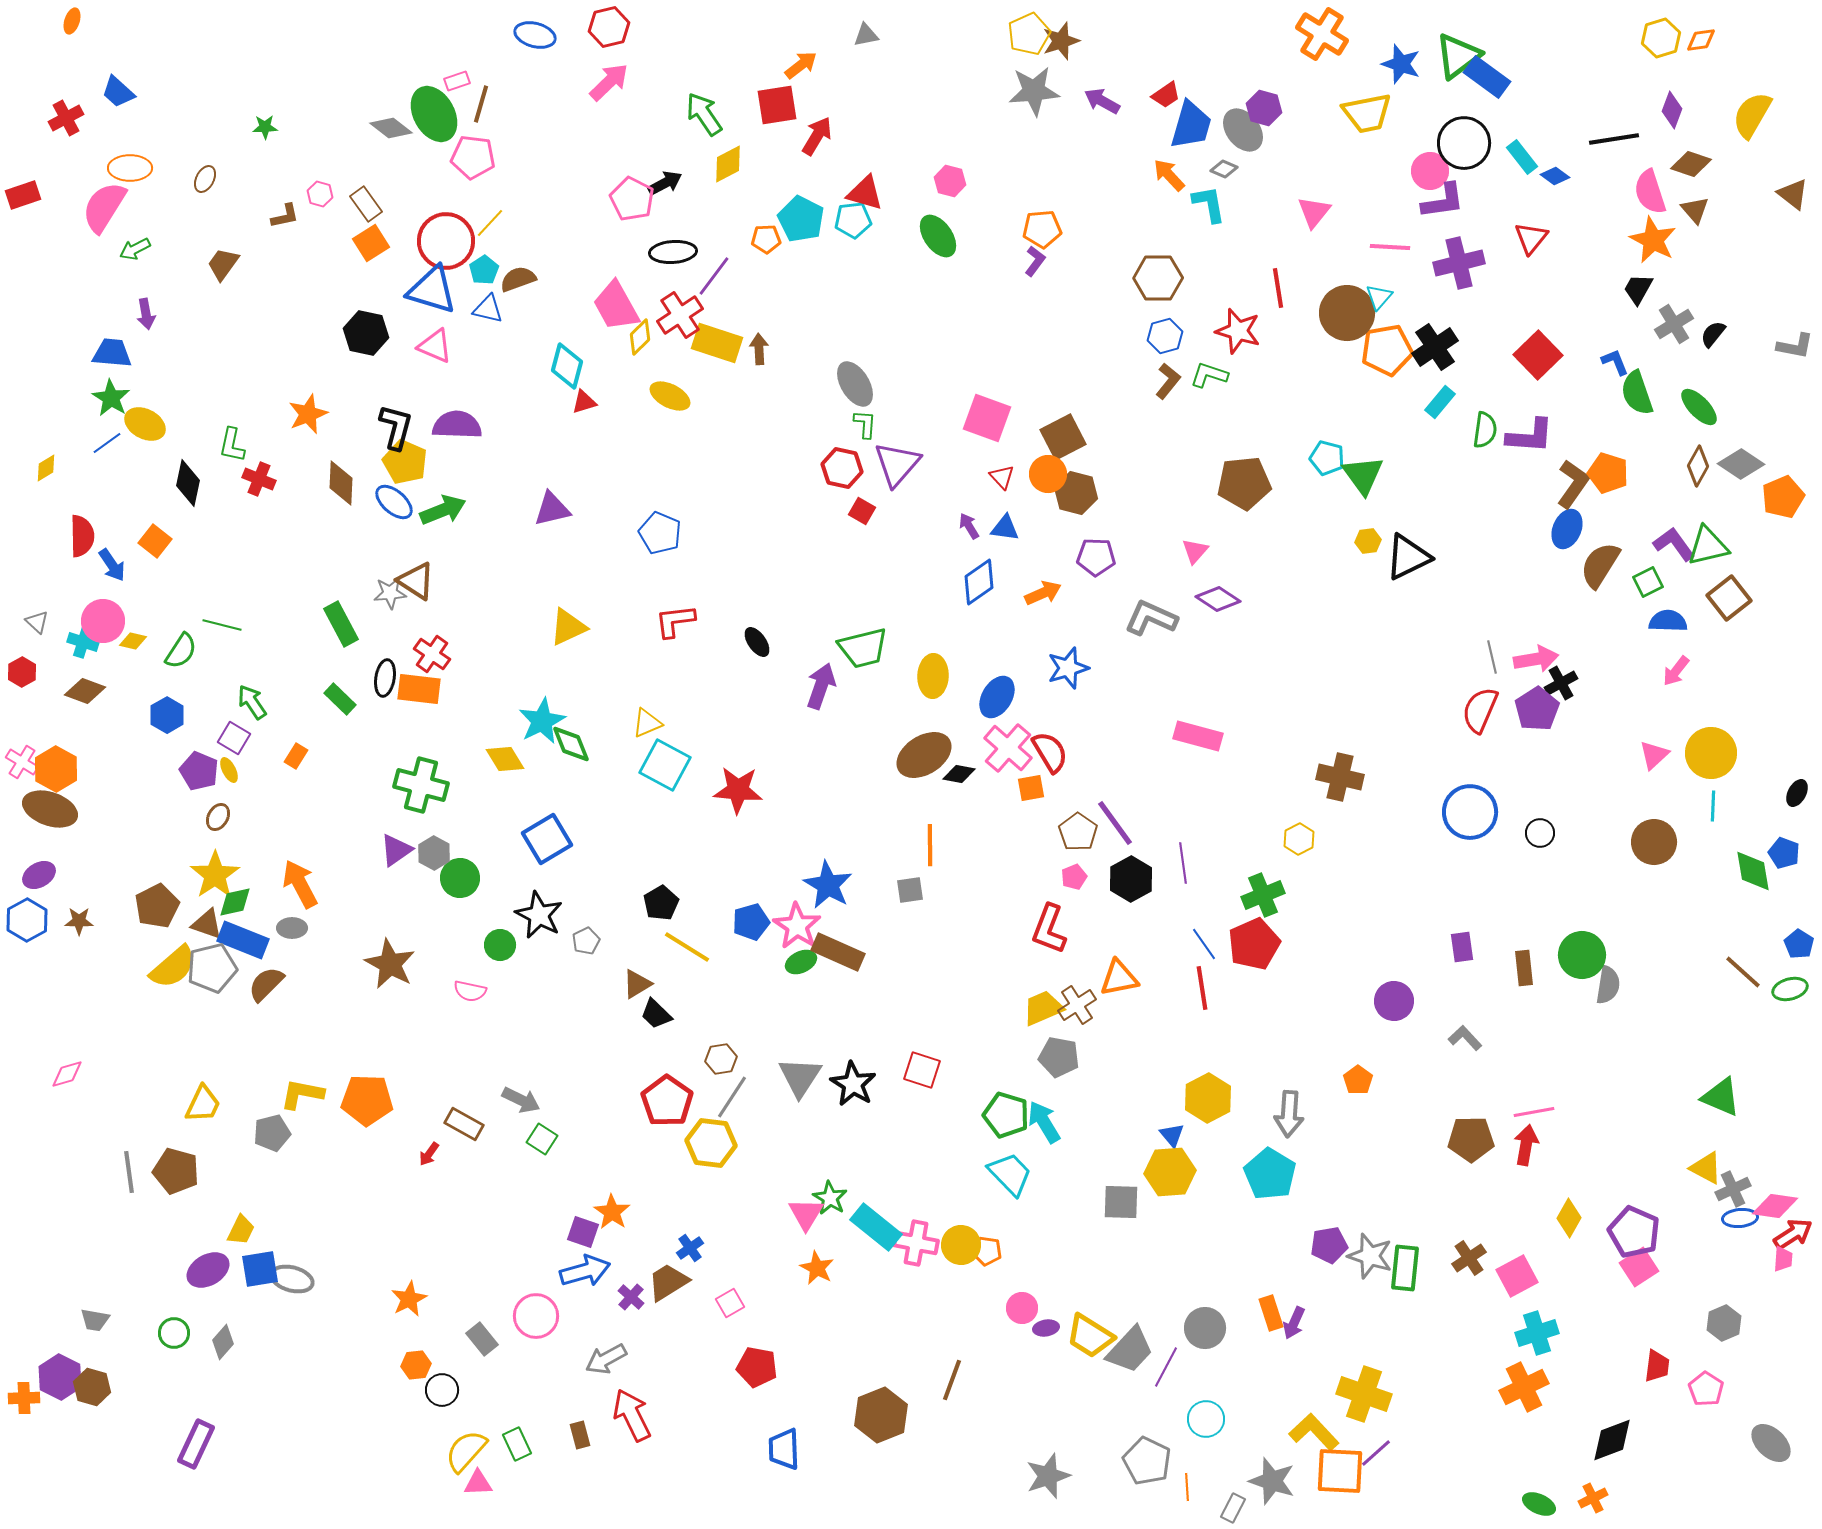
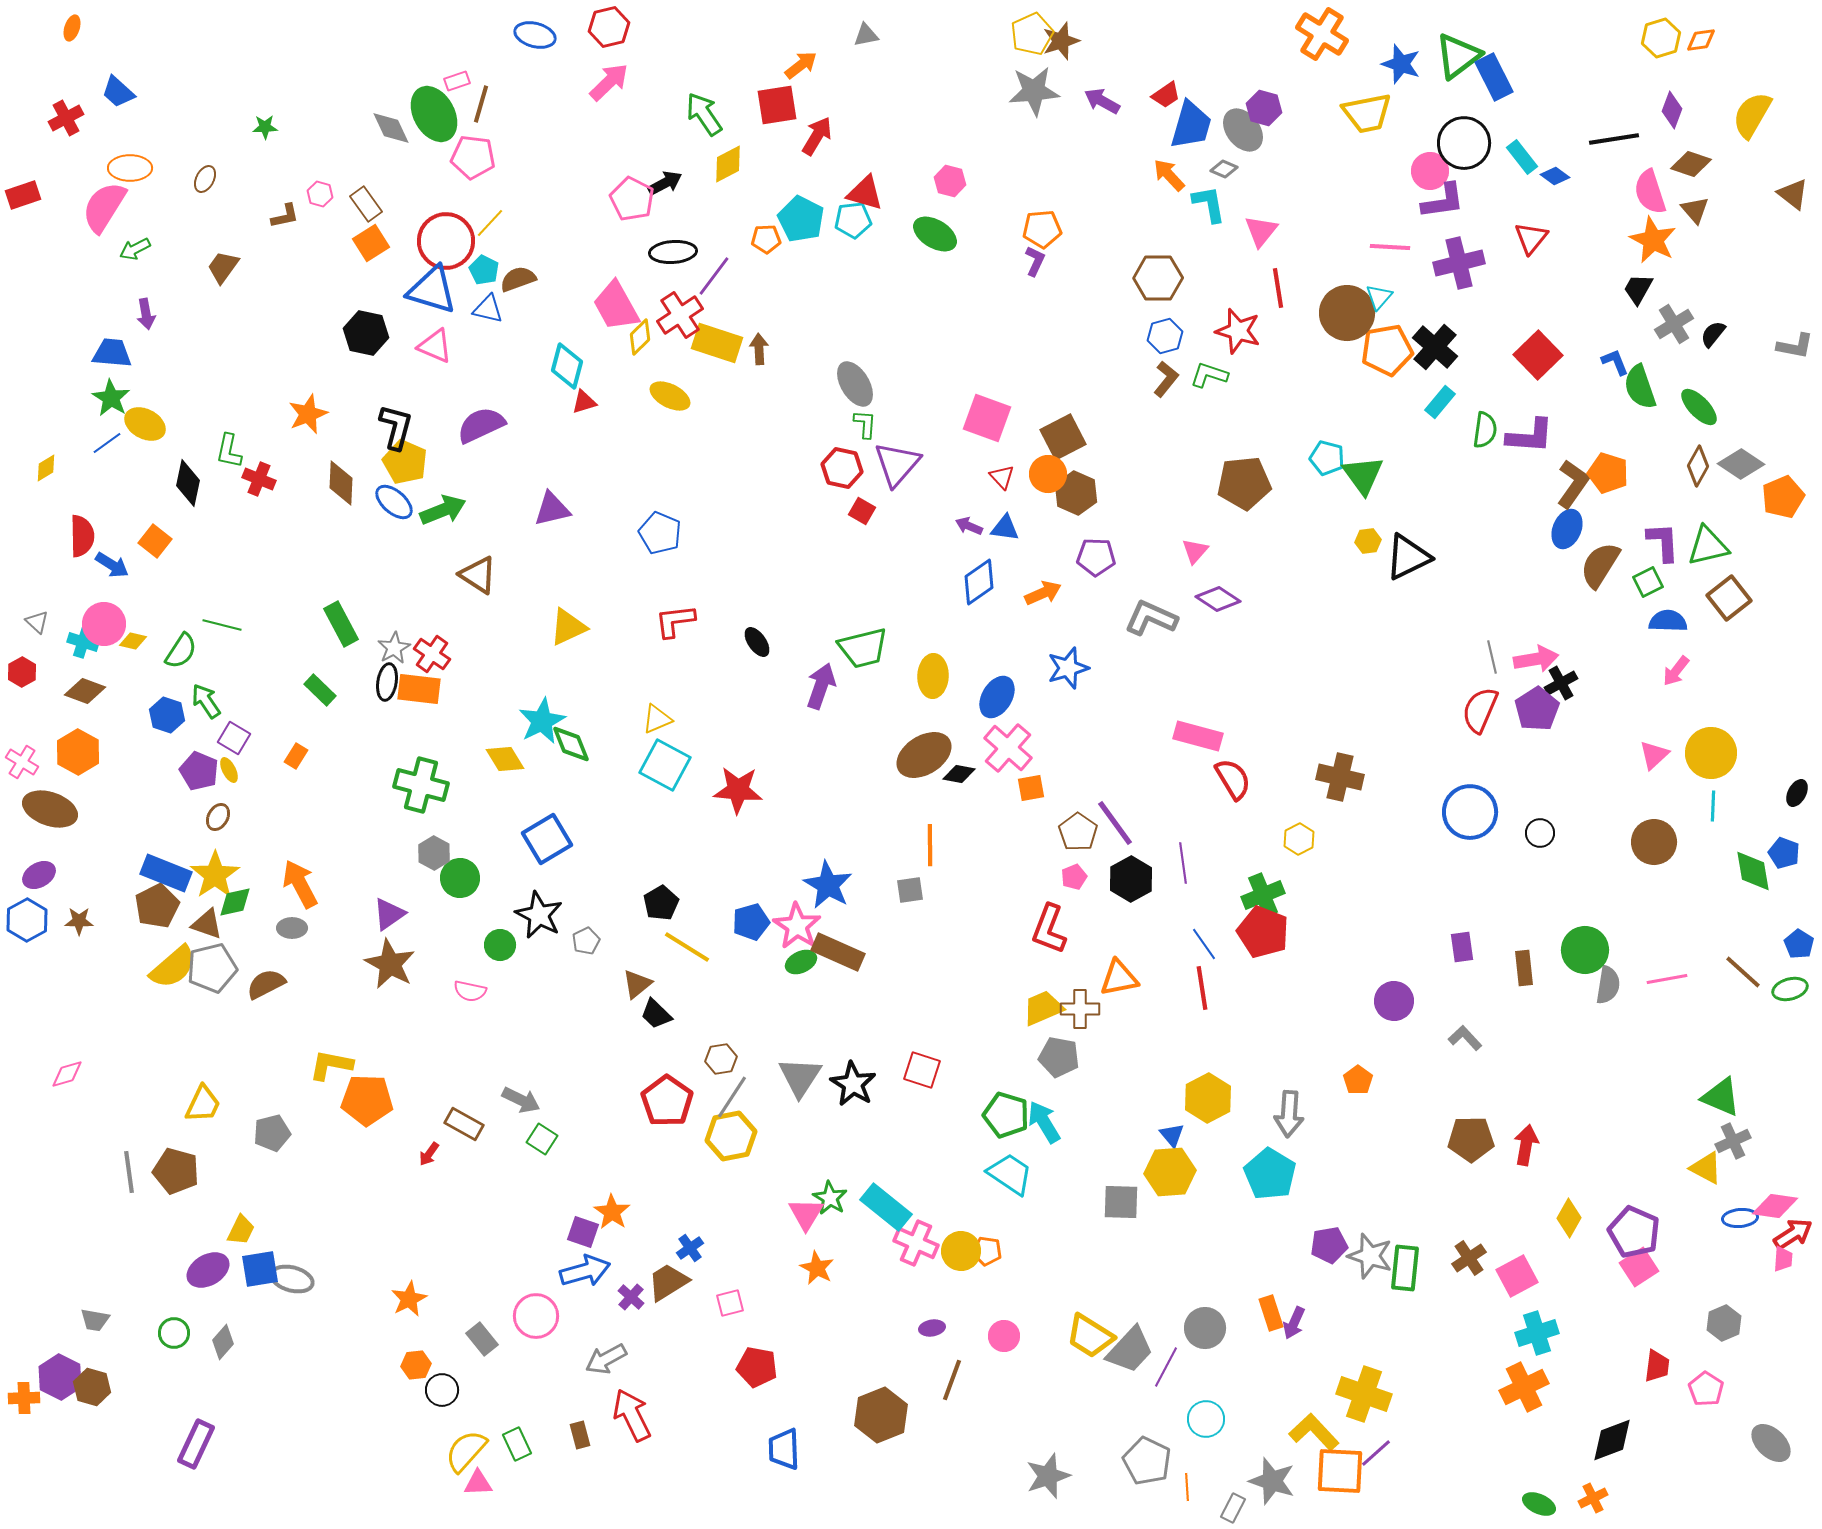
orange ellipse at (72, 21): moved 7 px down
yellow pentagon at (1029, 34): moved 3 px right
blue rectangle at (1487, 77): moved 7 px right; rotated 27 degrees clockwise
gray diamond at (391, 128): rotated 27 degrees clockwise
pink triangle at (1314, 212): moved 53 px left, 19 px down
green ellipse at (938, 236): moved 3 px left, 2 px up; rotated 24 degrees counterclockwise
purple L-shape at (1035, 261): rotated 12 degrees counterclockwise
brown trapezoid at (223, 264): moved 3 px down
cyan pentagon at (484, 270): rotated 12 degrees counterclockwise
black cross at (1435, 347): rotated 15 degrees counterclockwise
brown L-shape at (1168, 381): moved 2 px left, 2 px up
green semicircle at (1637, 393): moved 3 px right, 6 px up
purple semicircle at (457, 425): moved 24 px right; rotated 27 degrees counterclockwise
green L-shape at (232, 445): moved 3 px left, 6 px down
brown hexagon at (1076, 493): rotated 9 degrees clockwise
purple arrow at (969, 526): rotated 36 degrees counterclockwise
purple L-shape at (1674, 544): moved 11 px left, 2 px up; rotated 33 degrees clockwise
blue arrow at (112, 565): rotated 24 degrees counterclockwise
brown triangle at (416, 581): moved 62 px right, 6 px up
gray star at (390, 593): moved 4 px right, 55 px down; rotated 24 degrees counterclockwise
pink circle at (103, 621): moved 1 px right, 3 px down
black ellipse at (385, 678): moved 2 px right, 4 px down
green rectangle at (340, 699): moved 20 px left, 9 px up
green arrow at (252, 702): moved 46 px left, 1 px up
blue hexagon at (167, 715): rotated 12 degrees counterclockwise
yellow triangle at (647, 723): moved 10 px right, 4 px up
red semicircle at (1050, 752): moved 183 px right, 27 px down
orange hexagon at (56, 769): moved 22 px right, 17 px up
purple triangle at (396, 850): moved 7 px left, 64 px down
blue rectangle at (243, 940): moved 77 px left, 67 px up
red pentagon at (1254, 944): moved 9 px right, 12 px up; rotated 27 degrees counterclockwise
green circle at (1582, 955): moved 3 px right, 5 px up
brown semicircle at (266, 984): rotated 18 degrees clockwise
brown triangle at (637, 984): rotated 8 degrees counterclockwise
brown cross at (1077, 1005): moved 3 px right, 4 px down; rotated 33 degrees clockwise
yellow L-shape at (302, 1094): moved 29 px right, 29 px up
pink line at (1534, 1112): moved 133 px right, 133 px up
yellow hexagon at (711, 1143): moved 20 px right, 7 px up; rotated 18 degrees counterclockwise
cyan trapezoid at (1010, 1174): rotated 12 degrees counterclockwise
gray cross at (1733, 1189): moved 48 px up
cyan rectangle at (876, 1227): moved 10 px right, 20 px up
pink cross at (916, 1243): rotated 12 degrees clockwise
yellow circle at (961, 1245): moved 6 px down
pink square at (730, 1303): rotated 16 degrees clockwise
pink circle at (1022, 1308): moved 18 px left, 28 px down
purple ellipse at (1046, 1328): moved 114 px left
